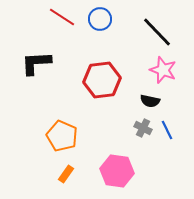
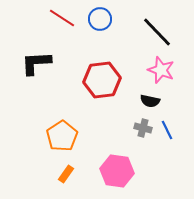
red line: moved 1 px down
pink star: moved 2 px left
gray cross: rotated 12 degrees counterclockwise
orange pentagon: rotated 16 degrees clockwise
